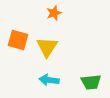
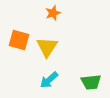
orange star: moved 1 px left
orange square: moved 1 px right
cyan arrow: rotated 48 degrees counterclockwise
